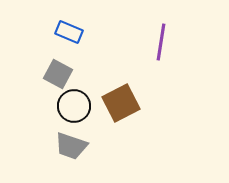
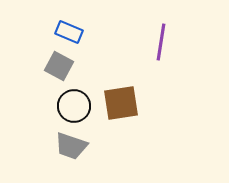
gray square: moved 1 px right, 8 px up
brown square: rotated 18 degrees clockwise
